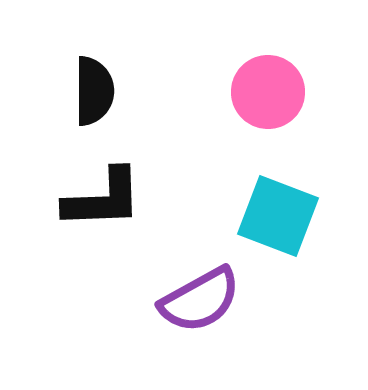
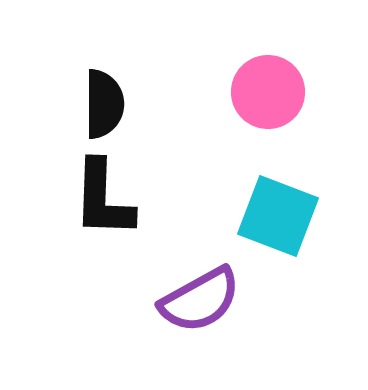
black semicircle: moved 10 px right, 13 px down
black L-shape: rotated 94 degrees clockwise
